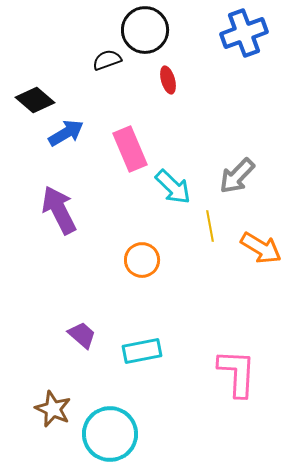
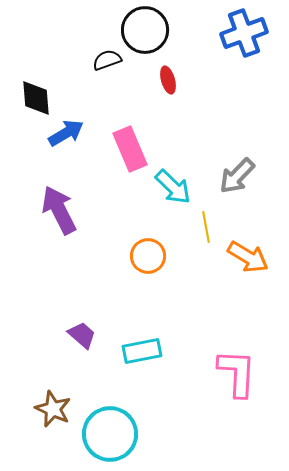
black diamond: moved 1 px right, 2 px up; rotated 45 degrees clockwise
yellow line: moved 4 px left, 1 px down
orange arrow: moved 13 px left, 9 px down
orange circle: moved 6 px right, 4 px up
